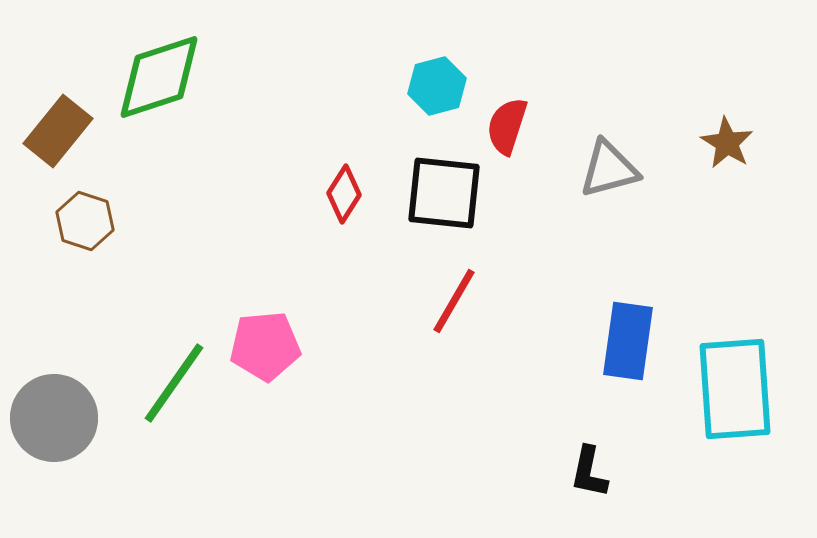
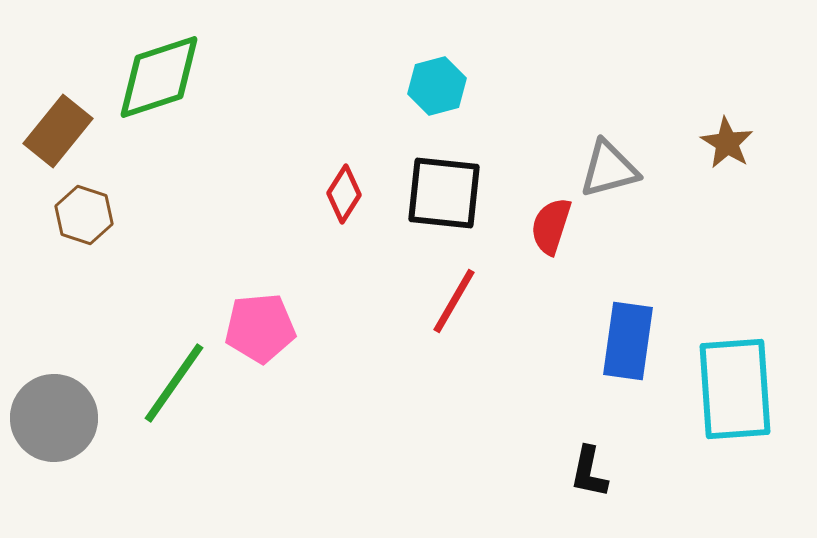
red semicircle: moved 44 px right, 100 px down
brown hexagon: moved 1 px left, 6 px up
pink pentagon: moved 5 px left, 18 px up
